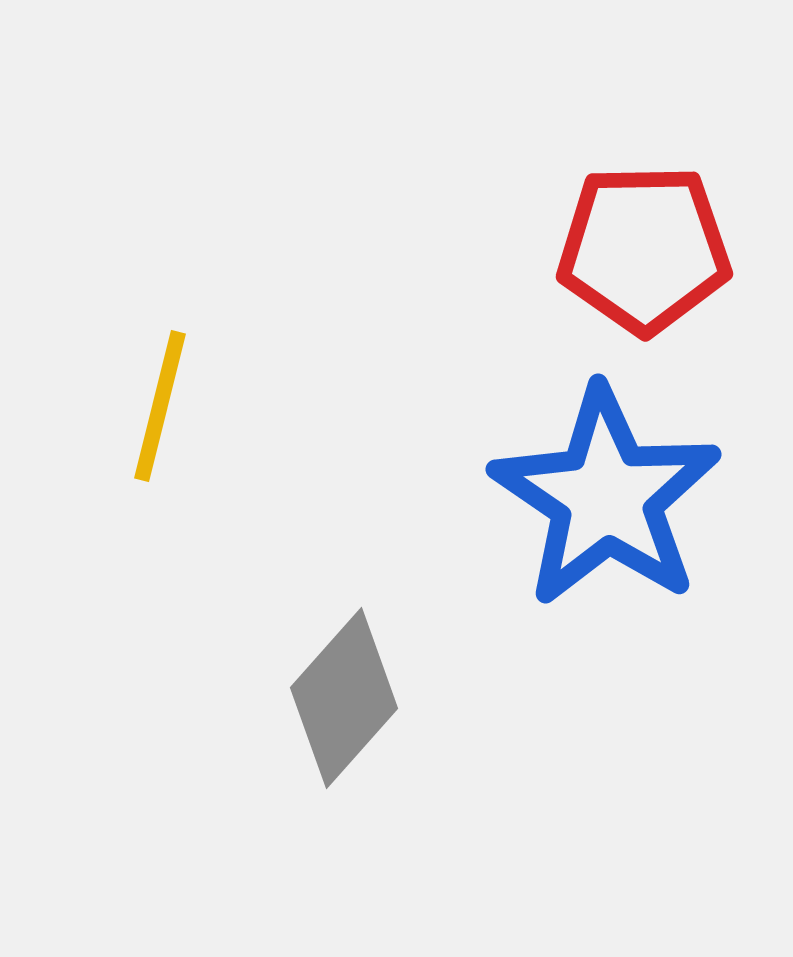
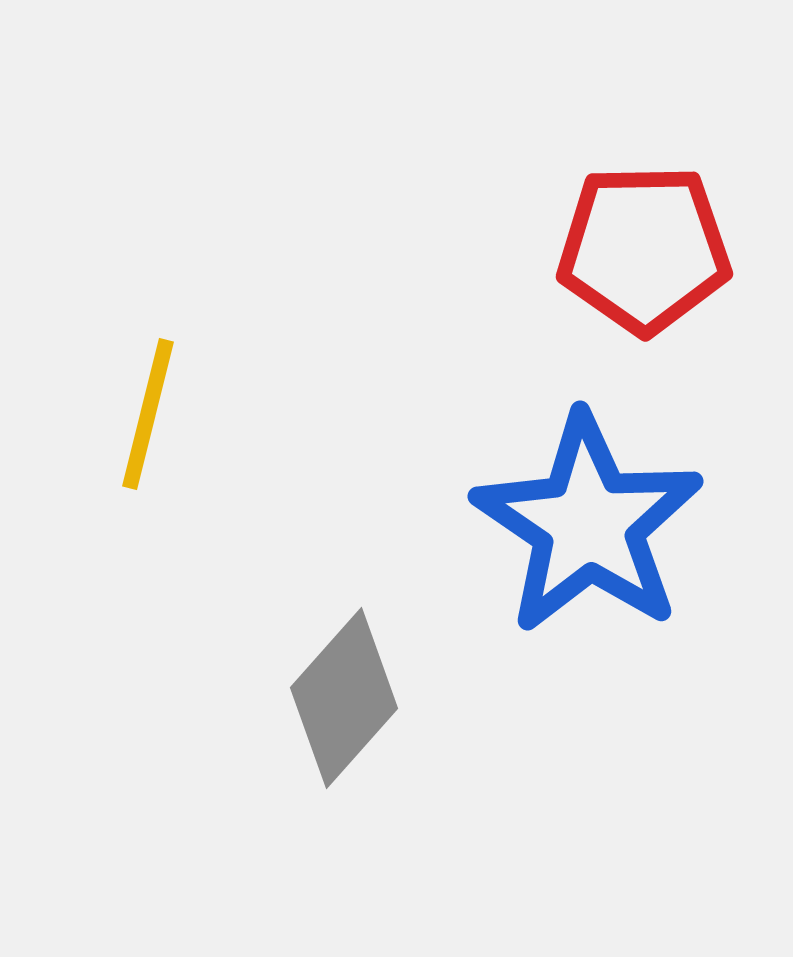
yellow line: moved 12 px left, 8 px down
blue star: moved 18 px left, 27 px down
